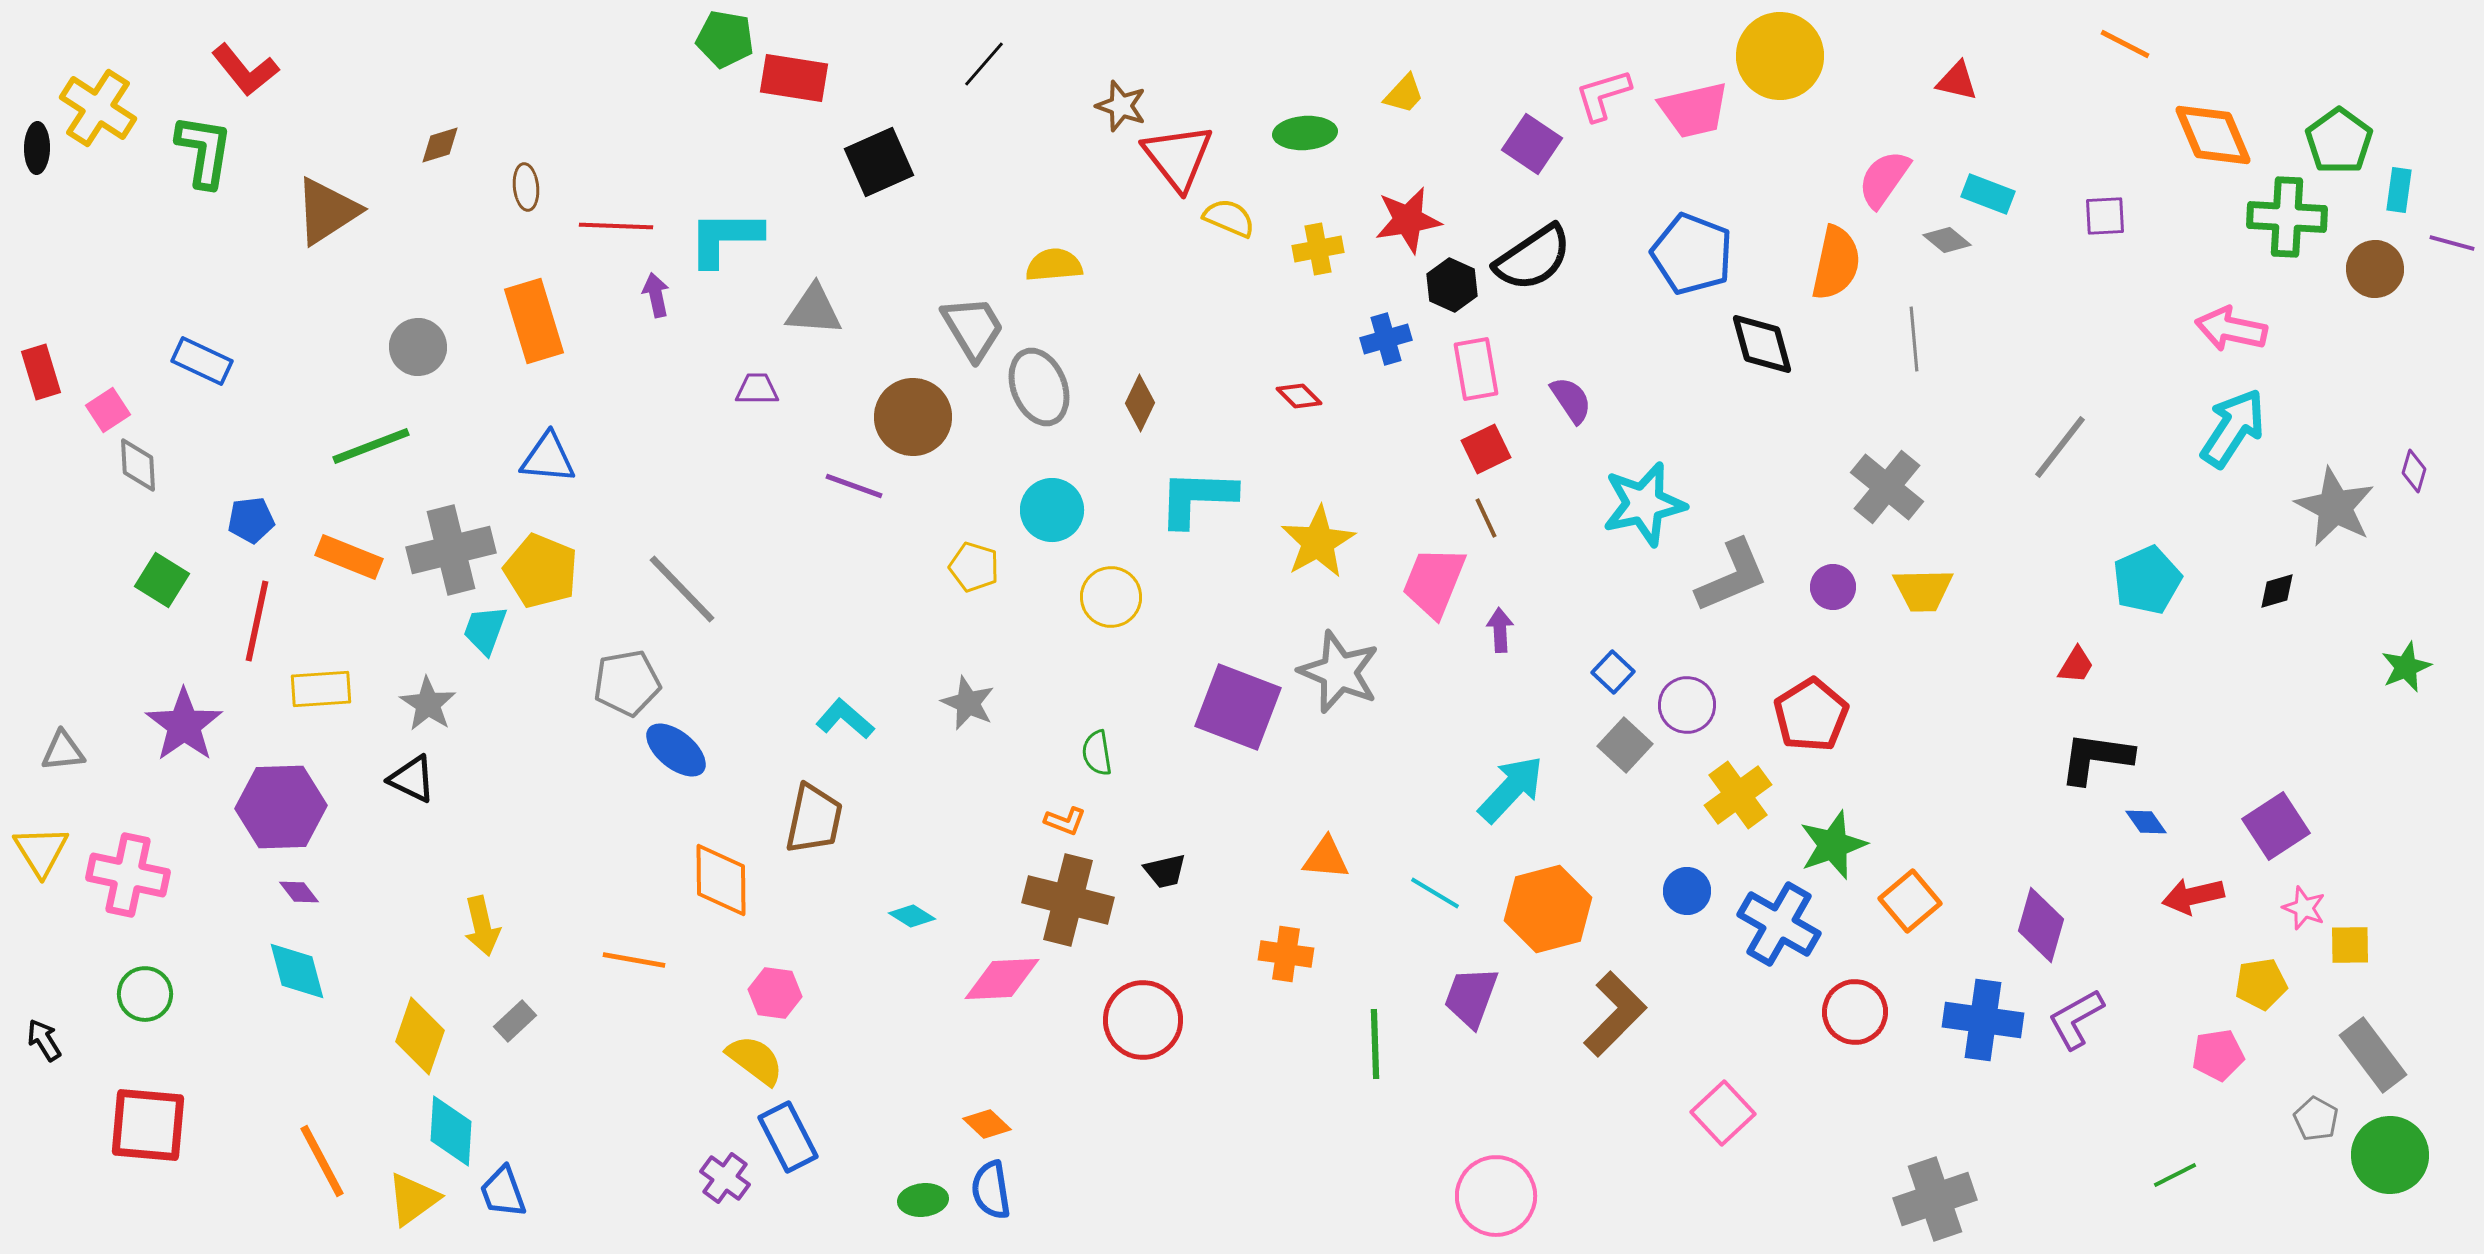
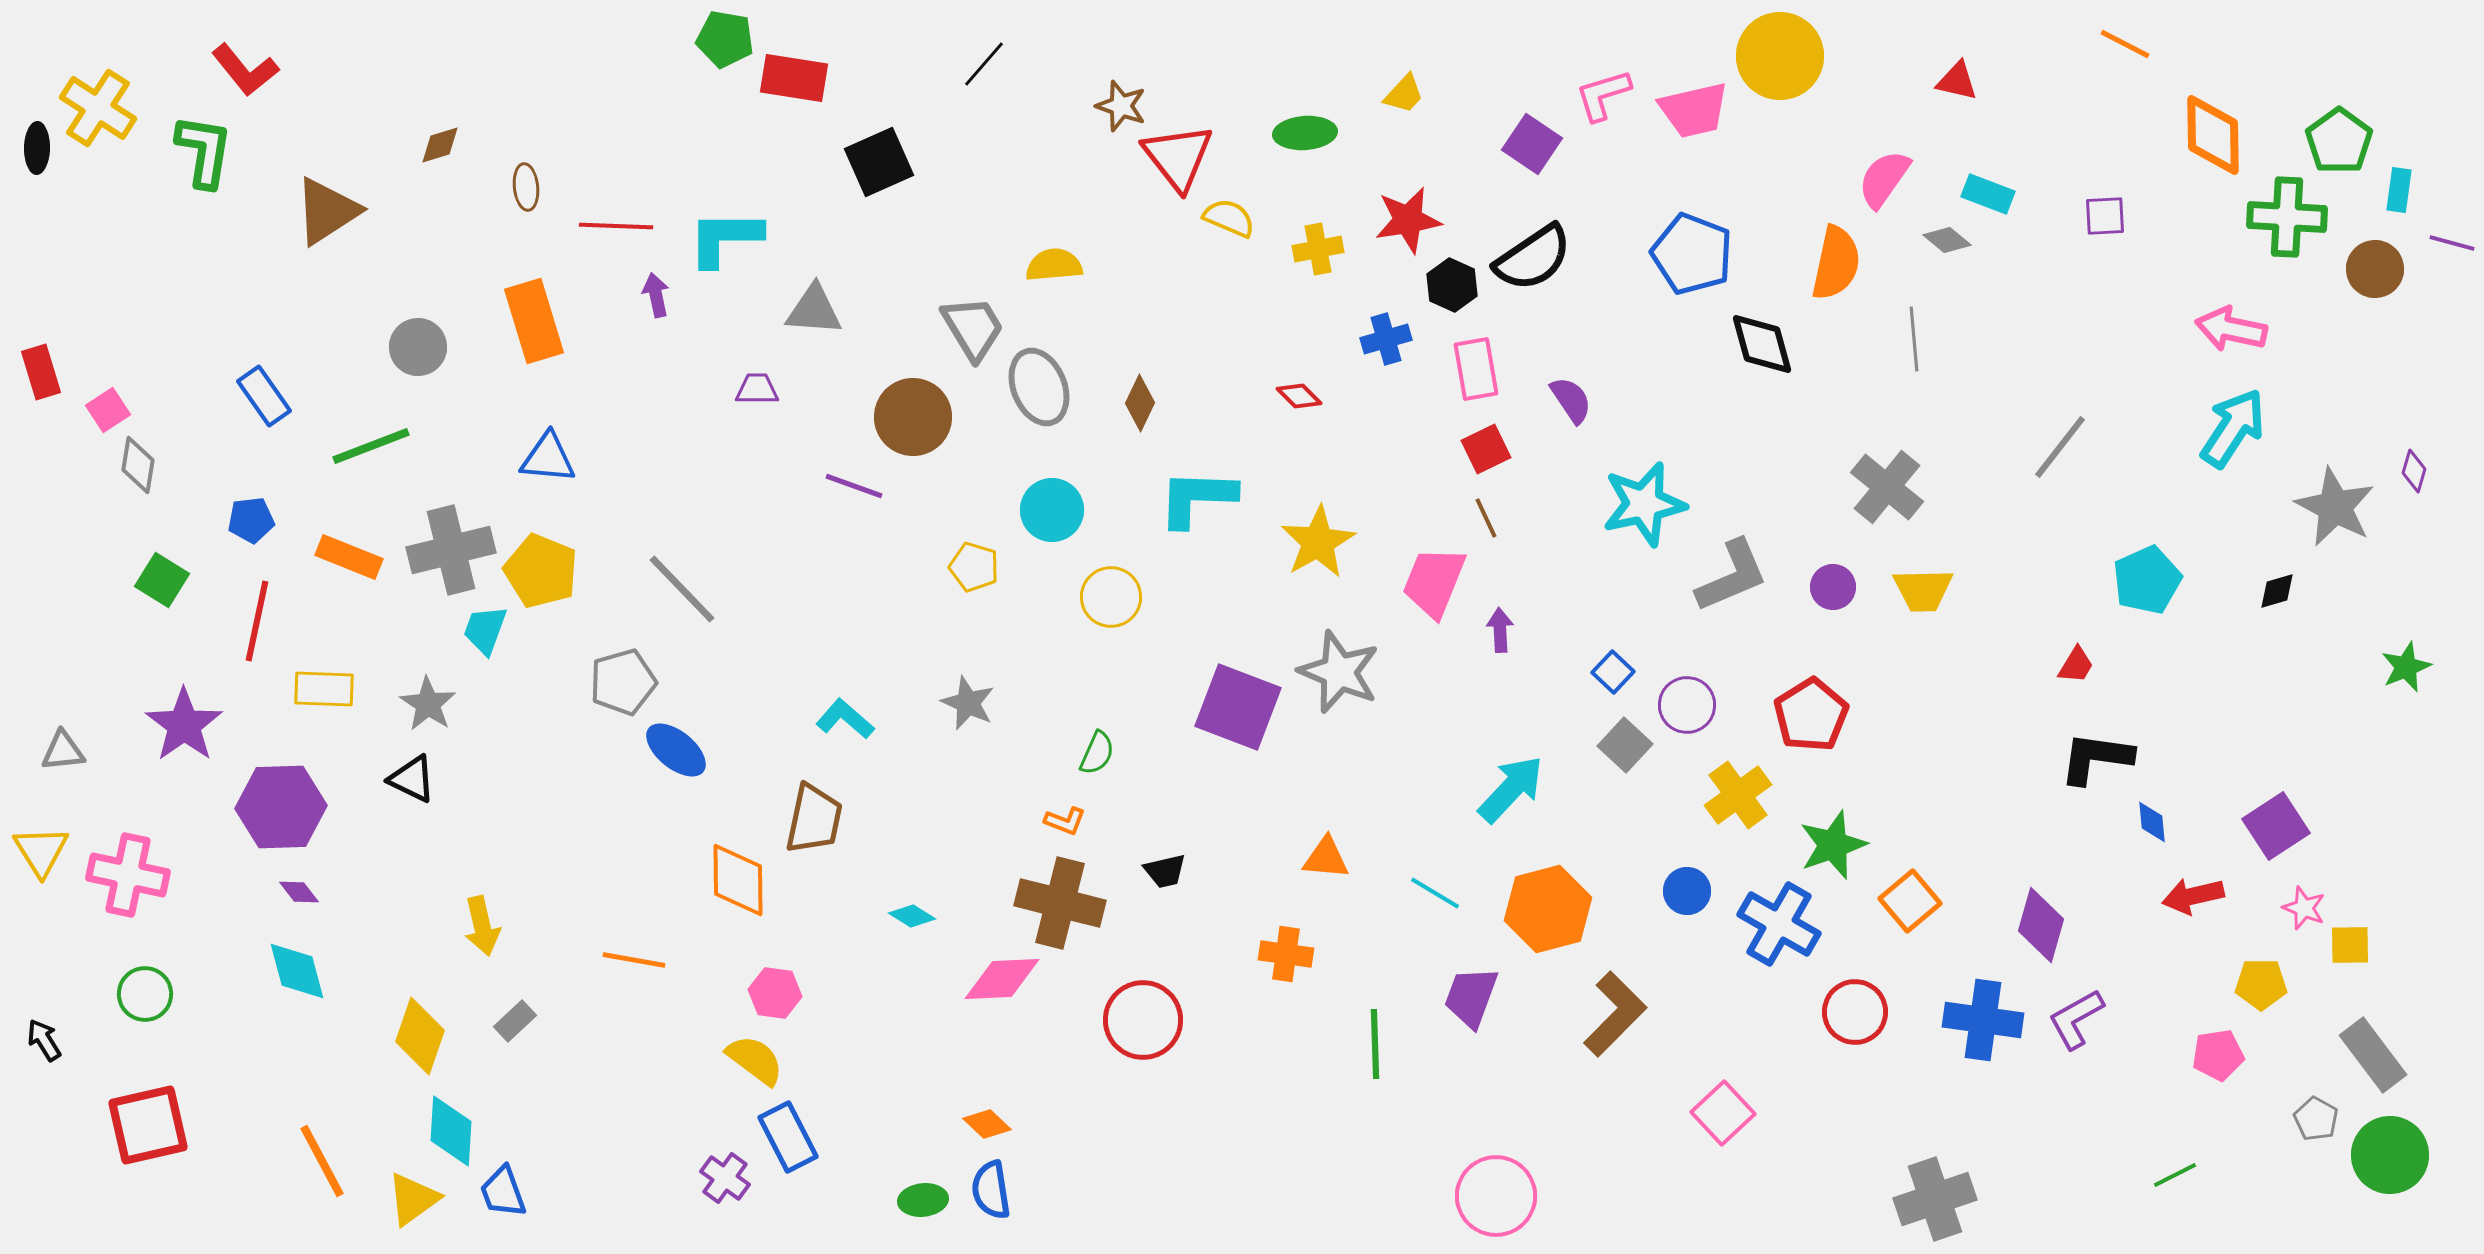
orange diamond at (2213, 135): rotated 22 degrees clockwise
blue rectangle at (202, 361): moved 62 px right, 35 px down; rotated 30 degrees clockwise
gray diamond at (138, 465): rotated 12 degrees clockwise
gray pentagon at (627, 683): moved 4 px left, 1 px up; rotated 6 degrees counterclockwise
yellow rectangle at (321, 689): moved 3 px right; rotated 6 degrees clockwise
green semicircle at (1097, 753): rotated 147 degrees counterclockwise
blue diamond at (2146, 822): moved 6 px right; rotated 30 degrees clockwise
orange diamond at (721, 880): moved 17 px right
brown cross at (1068, 900): moved 8 px left, 3 px down
yellow pentagon at (2261, 984): rotated 9 degrees clockwise
red square at (148, 1125): rotated 18 degrees counterclockwise
